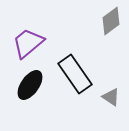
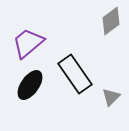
gray triangle: rotated 42 degrees clockwise
